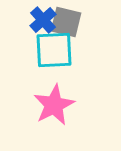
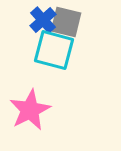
cyan square: rotated 18 degrees clockwise
pink star: moved 24 px left, 5 px down
